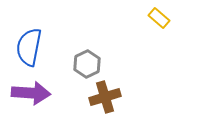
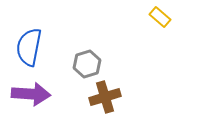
yellow rectangle: moved 1 px right, 1 px up
gray hexagon: rotated 8 degrees clockwise
purple arrow: moved 1 px down
